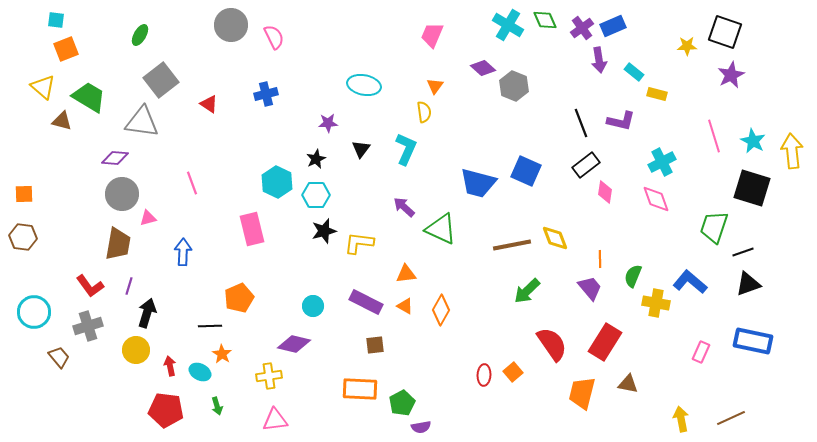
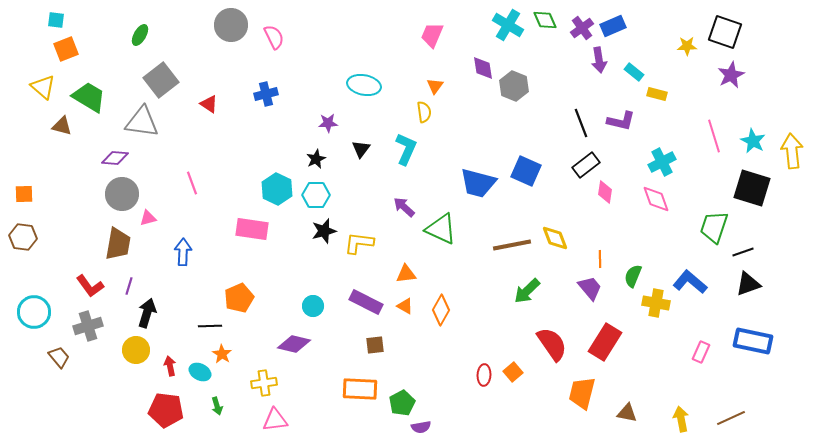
purple diamond at (483, 68): rotated 40 degrees clockwise
brown triangle at (62, 121): moved 5 px down
cyan hexagon at (277, 182): moved 7 px down
pink rectangle at (252, 229): rotated 68 degrees counterclockwise
yellow cross at (269, 376): moved 5 px left, 7 px down
brown triangle at (628, 384): moved 1 px left, 29 px down
